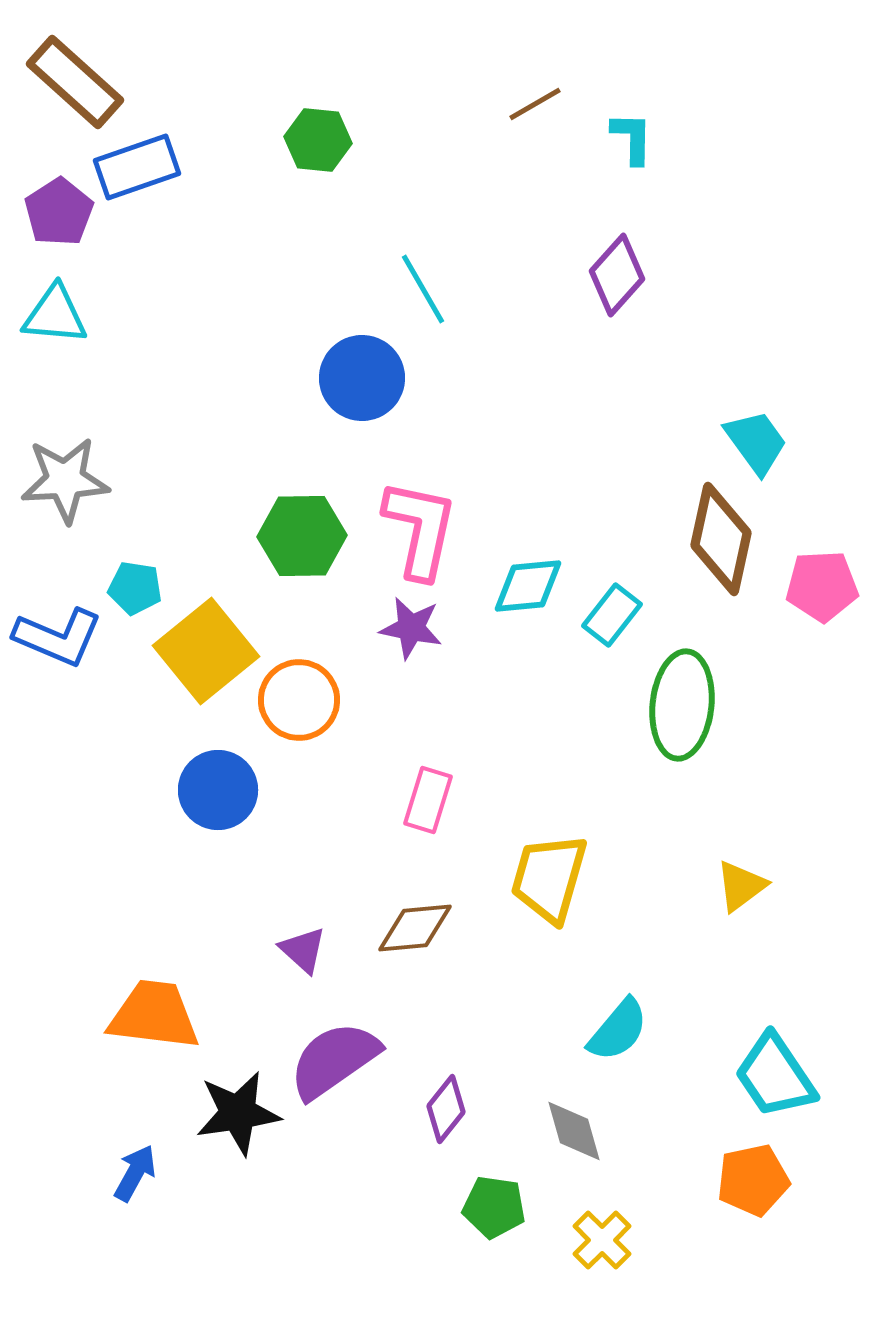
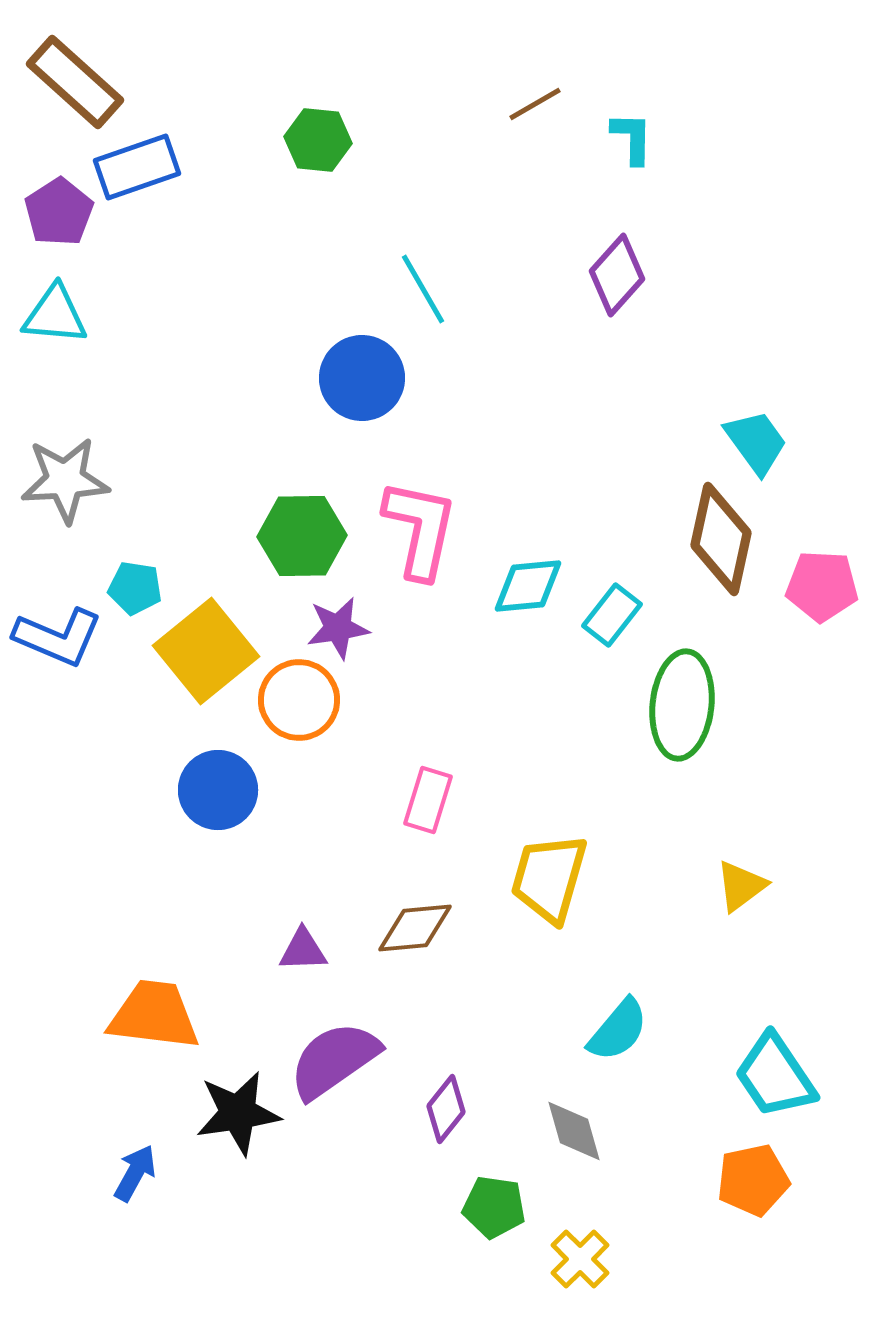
pink pentagon at (822, 586): rotated 6 degrees clockwise
purple star at (411, 628): moved 73 px left; rotated 20 degrees counterclockwise
purple triangle at (303, 950): rotated 44 degrees counterclockwise
yellow cross at (602, 1240): moved 22 px left, 19 px down
